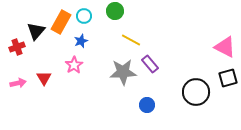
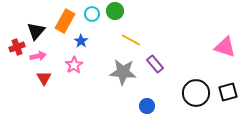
cyan circle: moved 8 px right, 2 px up
orange rectangle: moved 4 px right, 1 px up
blue star: rotated 16 degrees counterclockwise
pink triangle: rotated 10 degrees counterclockwise
purple rectangle: moved 5 px right
gray star: rotated 8 degrees clockwise
black square: moved 14 px down
pink arrow: moved 20 px right, 27 px up
black circle: moved 1 px down
blue circle: moved 1 px down
